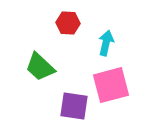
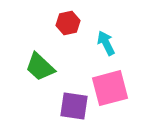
red hexagon: rotated 15 degrees counterclockwise
cyan arrow: rotated 40 degrees counterclockwise
pink square: moved 1 px left, 3 px down
